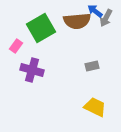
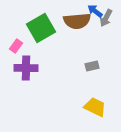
purple cross: moved 6 px left, 2 px up; rotated 15 degrees counterclockwise
